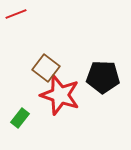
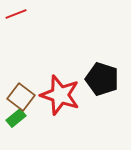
brown square: moved 25 px left, 29 px down
black pentagon: moved 1 px left, 2 px down; rotated 16 degrees clockwise
green rectangle: moved 4 px left; rotated 12 degrees clockwise
